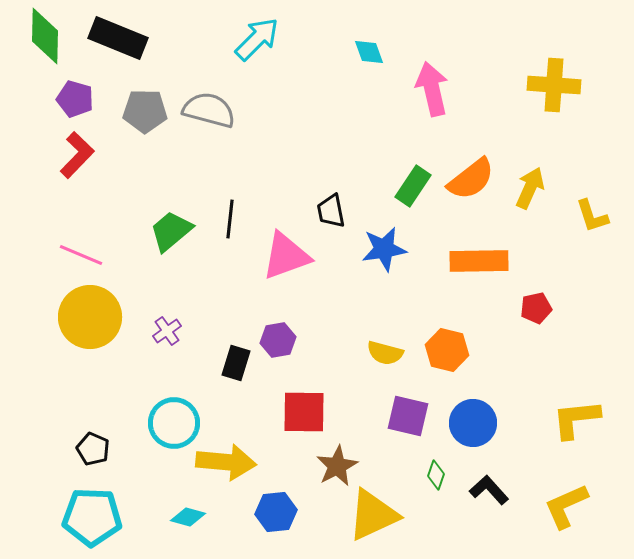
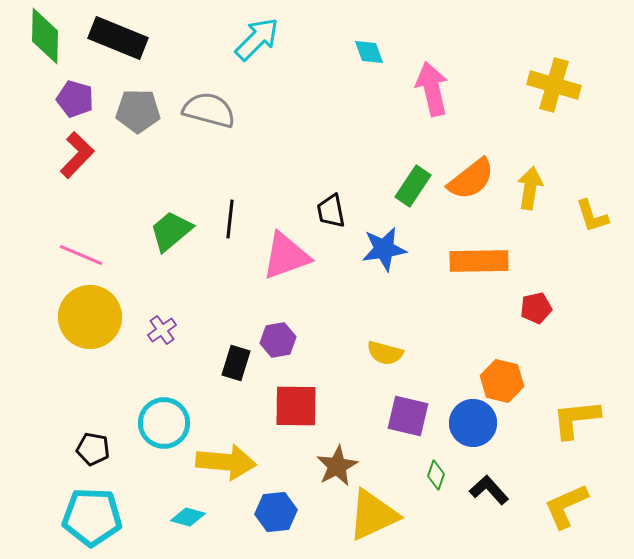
yellow cross at (554, 85): rotated 12 degrees clockwise
gray pentagon at (145, 111): moved 7 px left
yellow arrow at (530, 188): rotated 15 degrees counterclockwise
purple cross at (167, 331): moved 5 px left, 1 px up
orange hexagon at (447, 350): moved 55 px right, 31 px down
red square at (304, 412): moved 8 px left, 6 px up
cyan circle at (174, 423): moved 10 px left
black pentagon at (93, 449): rotated 12 degrees counterclockwise
